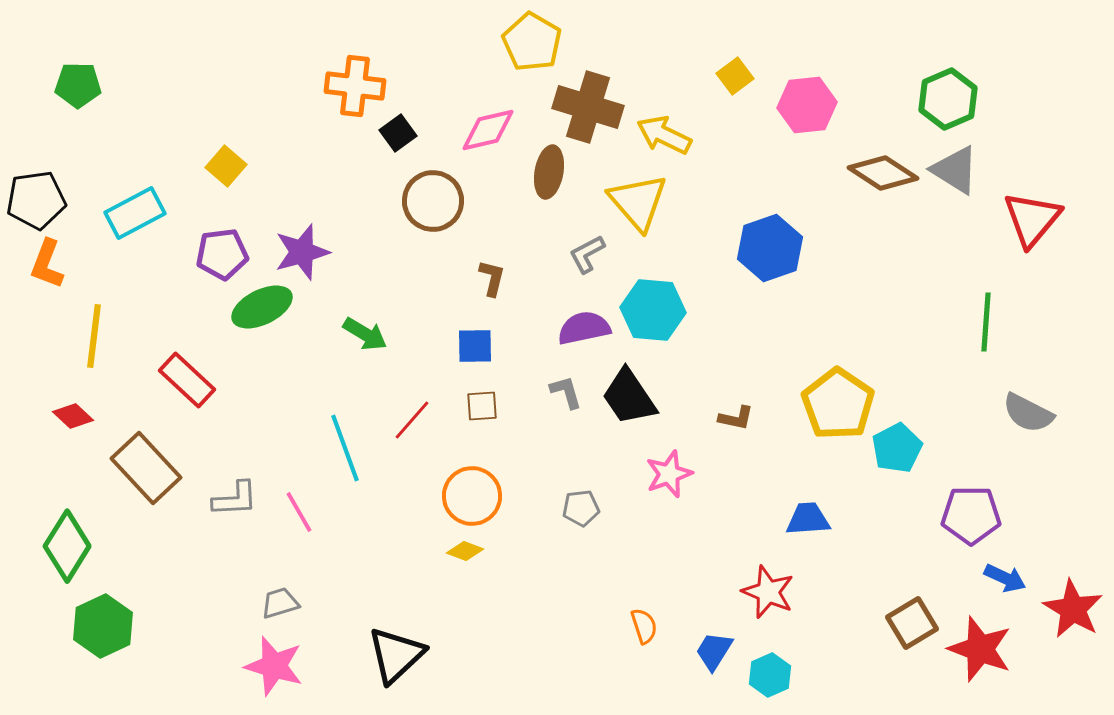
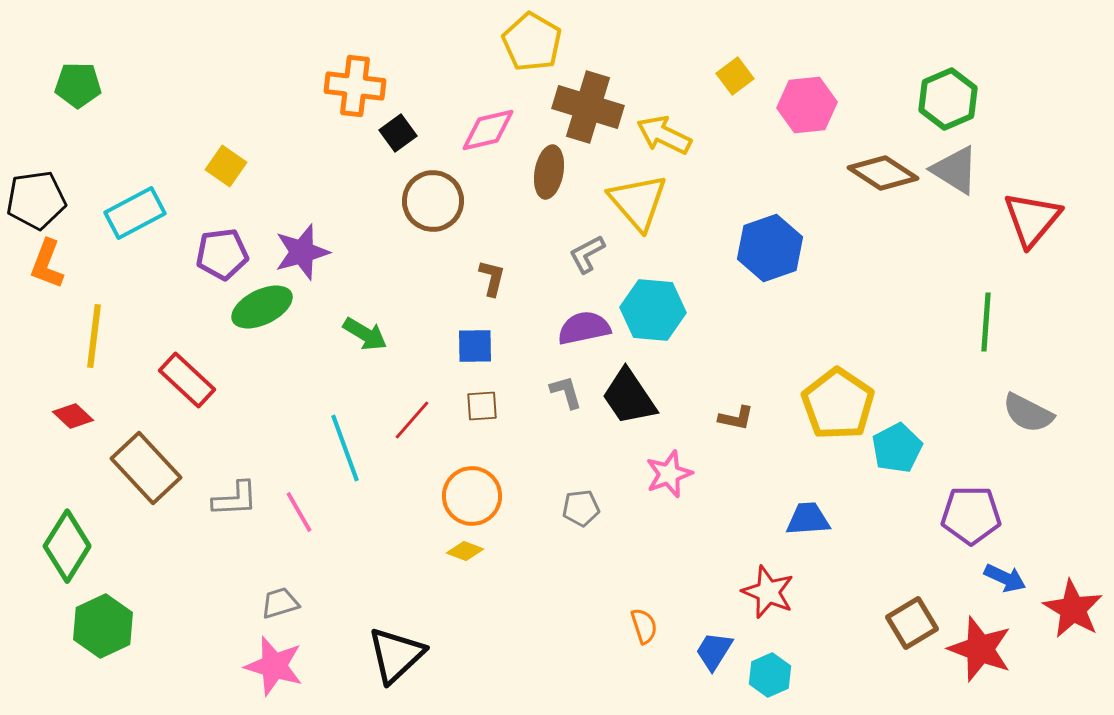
yellow square at (226, 166): rotated 6 degrees counterclockwise
